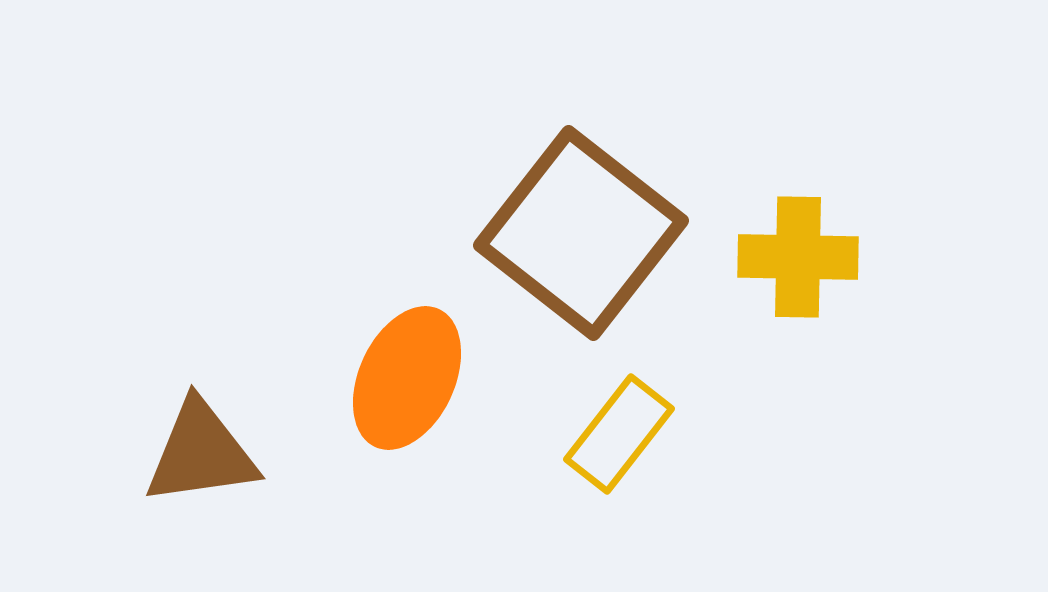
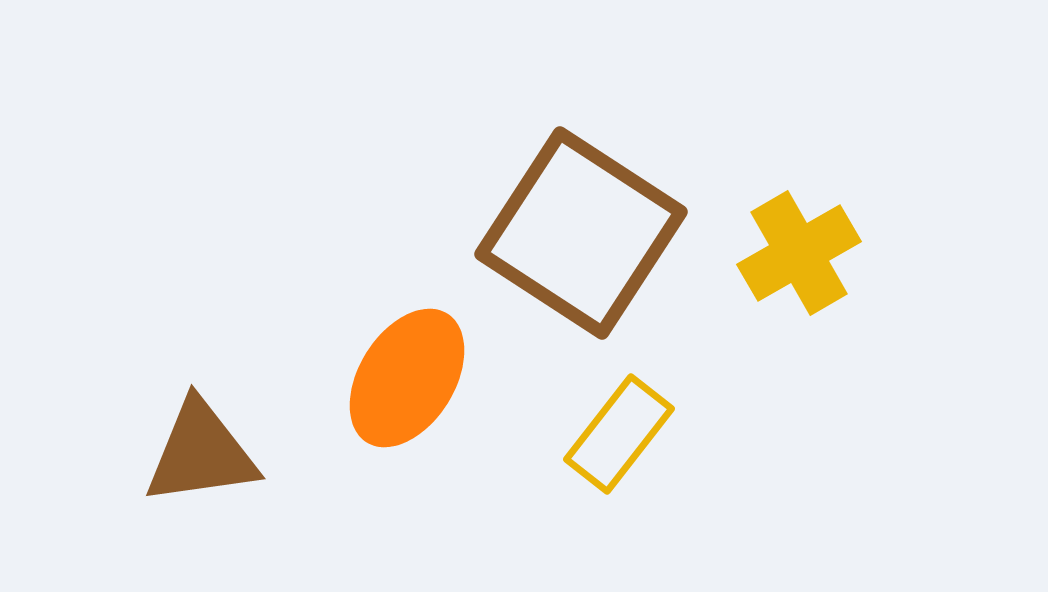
brown square: rotated 5 degrees counterclockwise
yellow cross: moved 1 px right, 4 px up; rotated 31 degrees counterclockwise
orange ellipse: rotated 7 degrees clockwise
